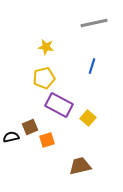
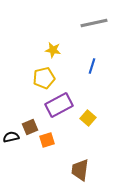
yellow star: moved 7 px right, 3 px down
purple rectangle: rotated 56 degrees counterclockwise
brown trapezoid: moved 4 px down; rotated 70 degrees counterclockwise
